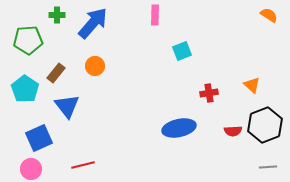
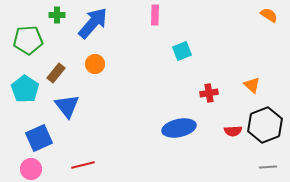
orange circle: moved 2 px up
